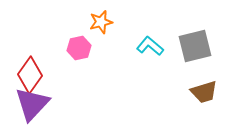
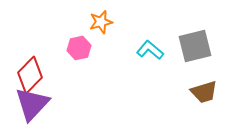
cyan L-shape: moved 4 px down
red diamond: rotated 9 degrees clockwise
